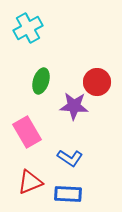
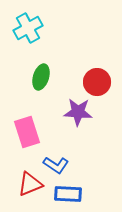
green ellipse: moved 4 px up
purple star: moved 4 px right, 6 px down
pink rectangle: rotated 12 degrees clockwise
blue L-shape: moved 14 px left, 7 px down
red triangle: moved 2 px down
